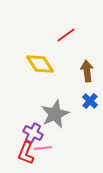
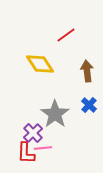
blue cross: moved 1 px left, 4 px down
gray star: rotated 12 degrees counterclockwise
purple cross: rotated 18 degrees clockwise
red L-shape: rotated 20 degrees counterclockwise
